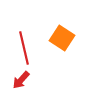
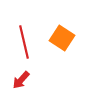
red line: moved 6 px up
